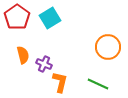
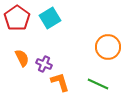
red pentagon: moved 1 px down
orange semicircle: moved 1 px left, 3 px down; rotated 12 degrees counterclockwise
orange L-shape: rotated 30 degrees counterclockwise
